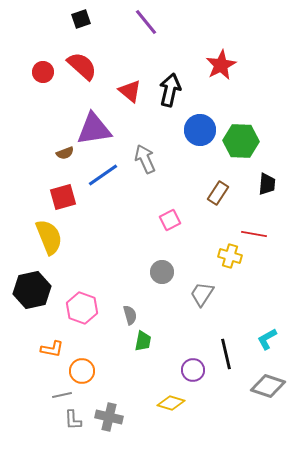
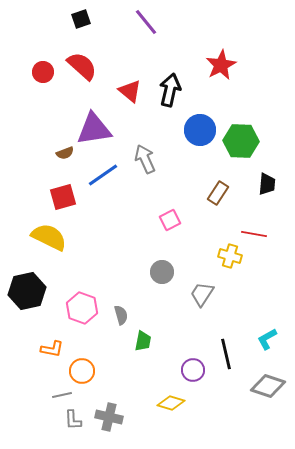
yellow semicircle: rotated 42 degrees counterclockwise
black hexagon: moved 5 px left, 1 px down
gray semicircle: moved 9 px left
